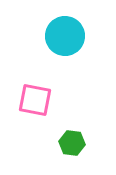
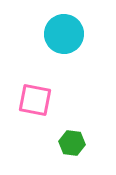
cyan circle: moved 1 px left, 2 px up
